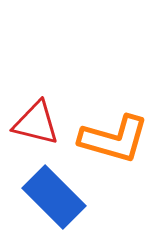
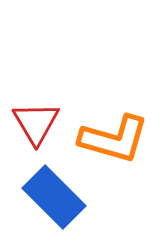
red triangle: rotated 45 degrees clockwise
